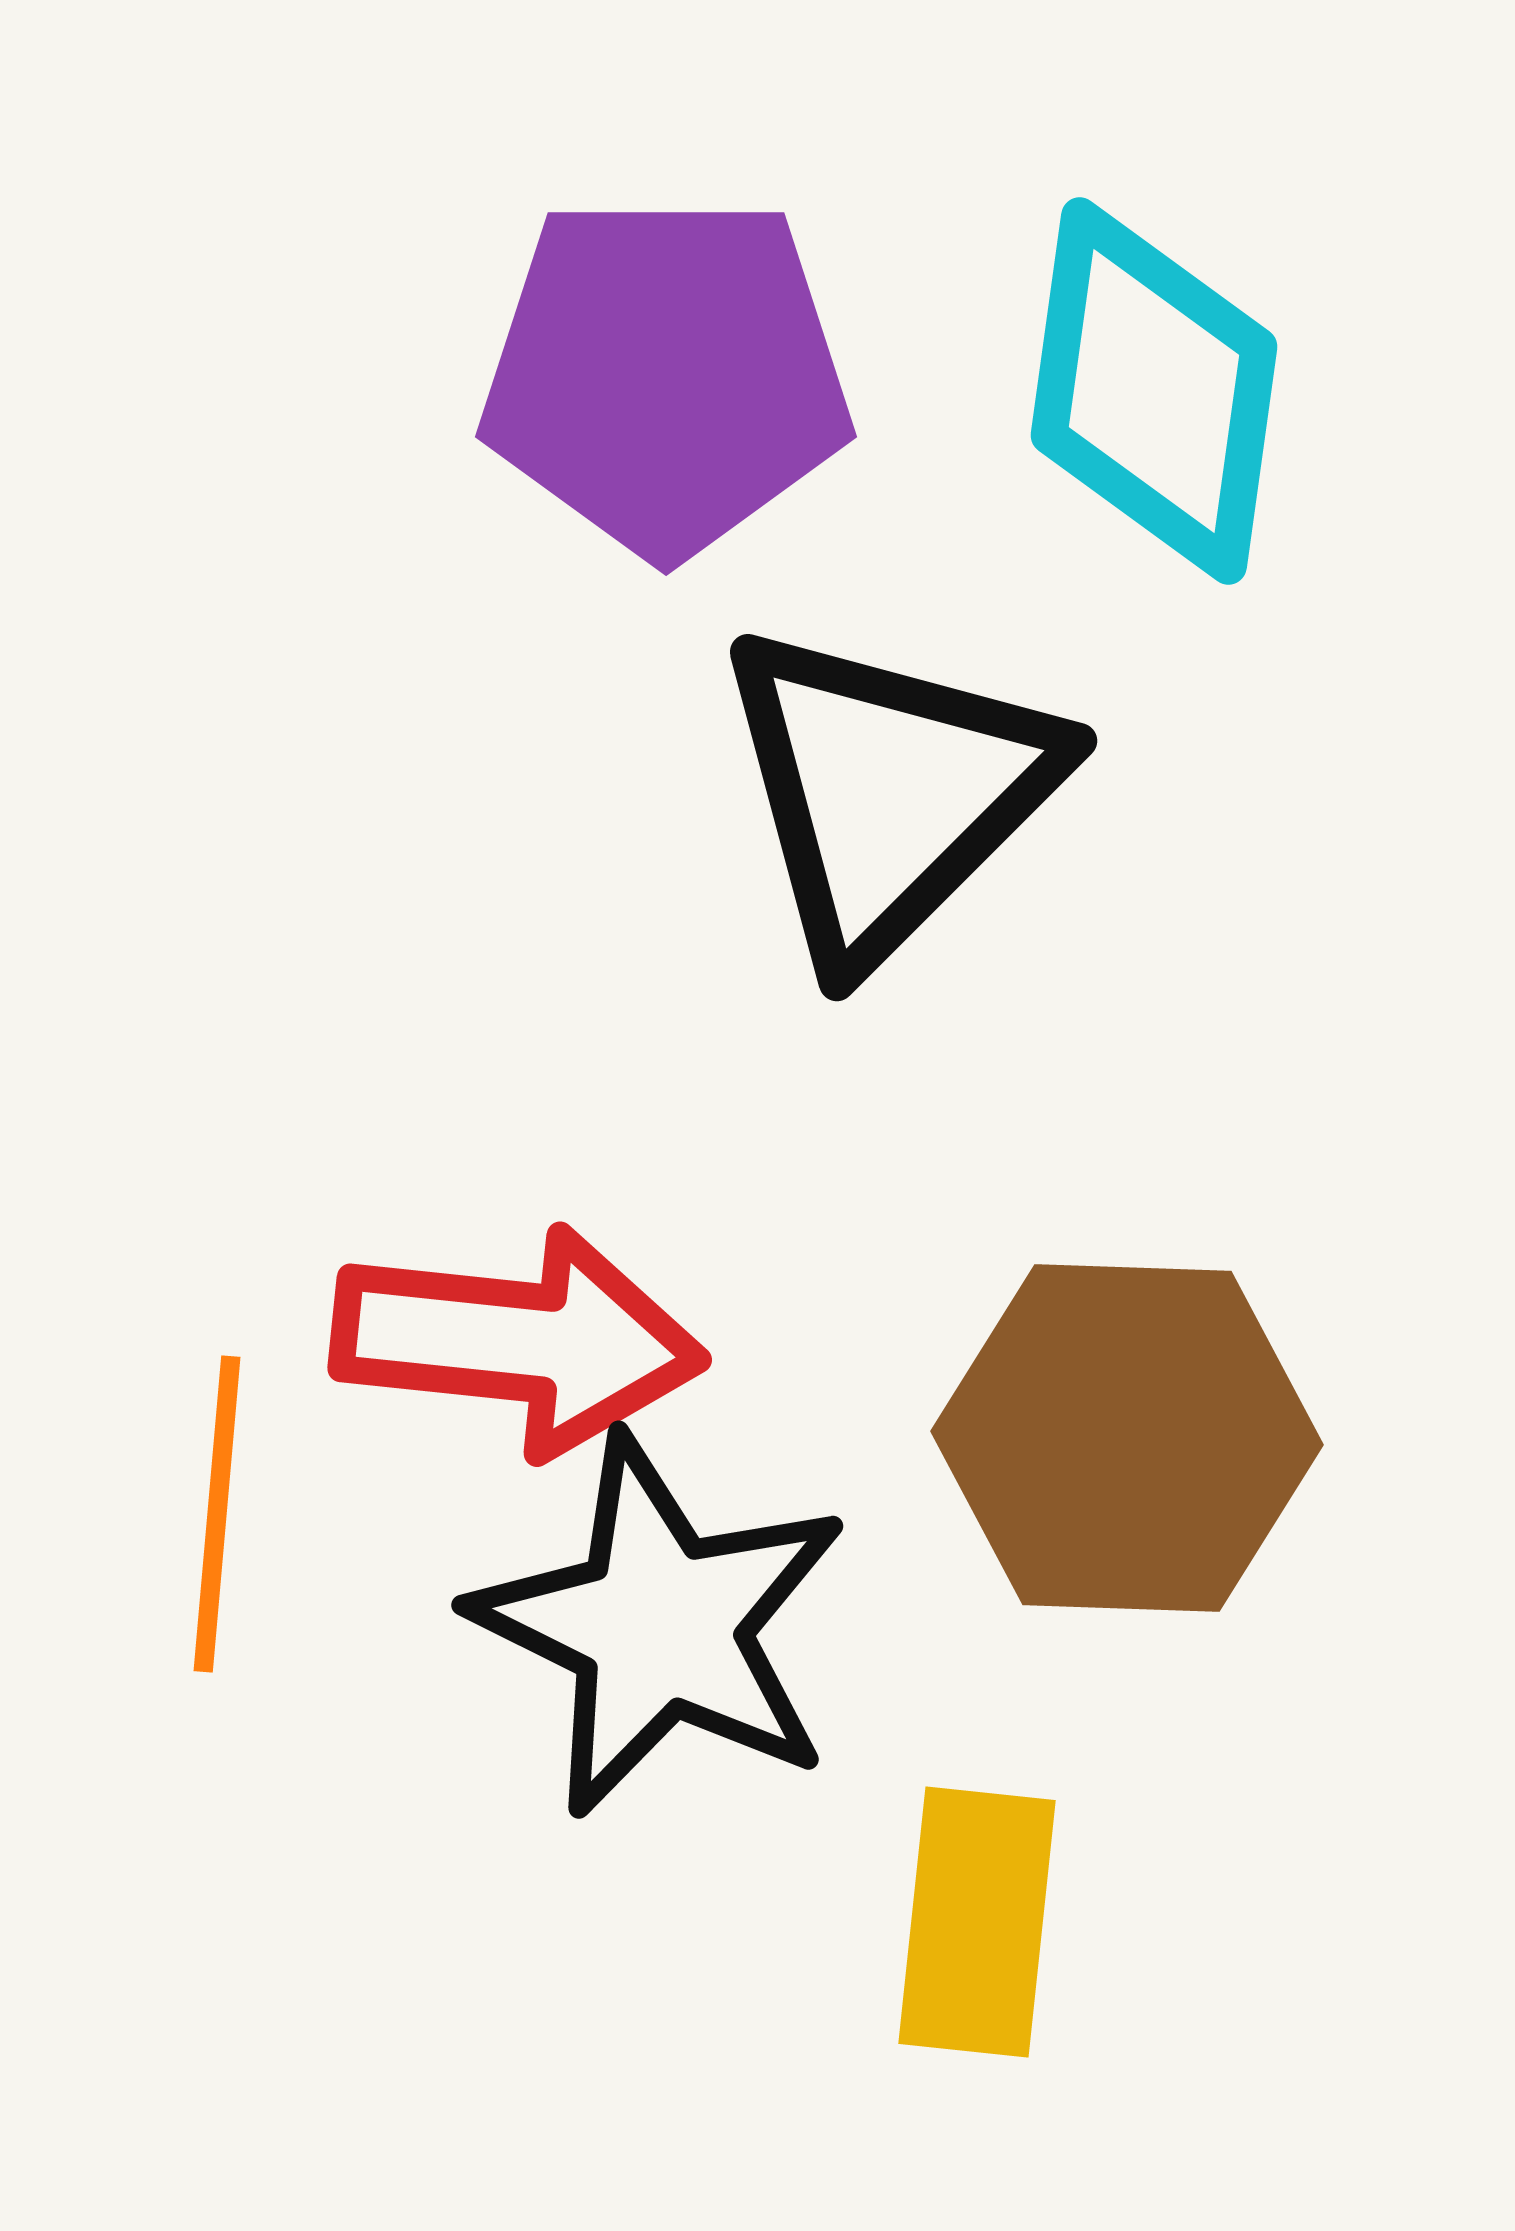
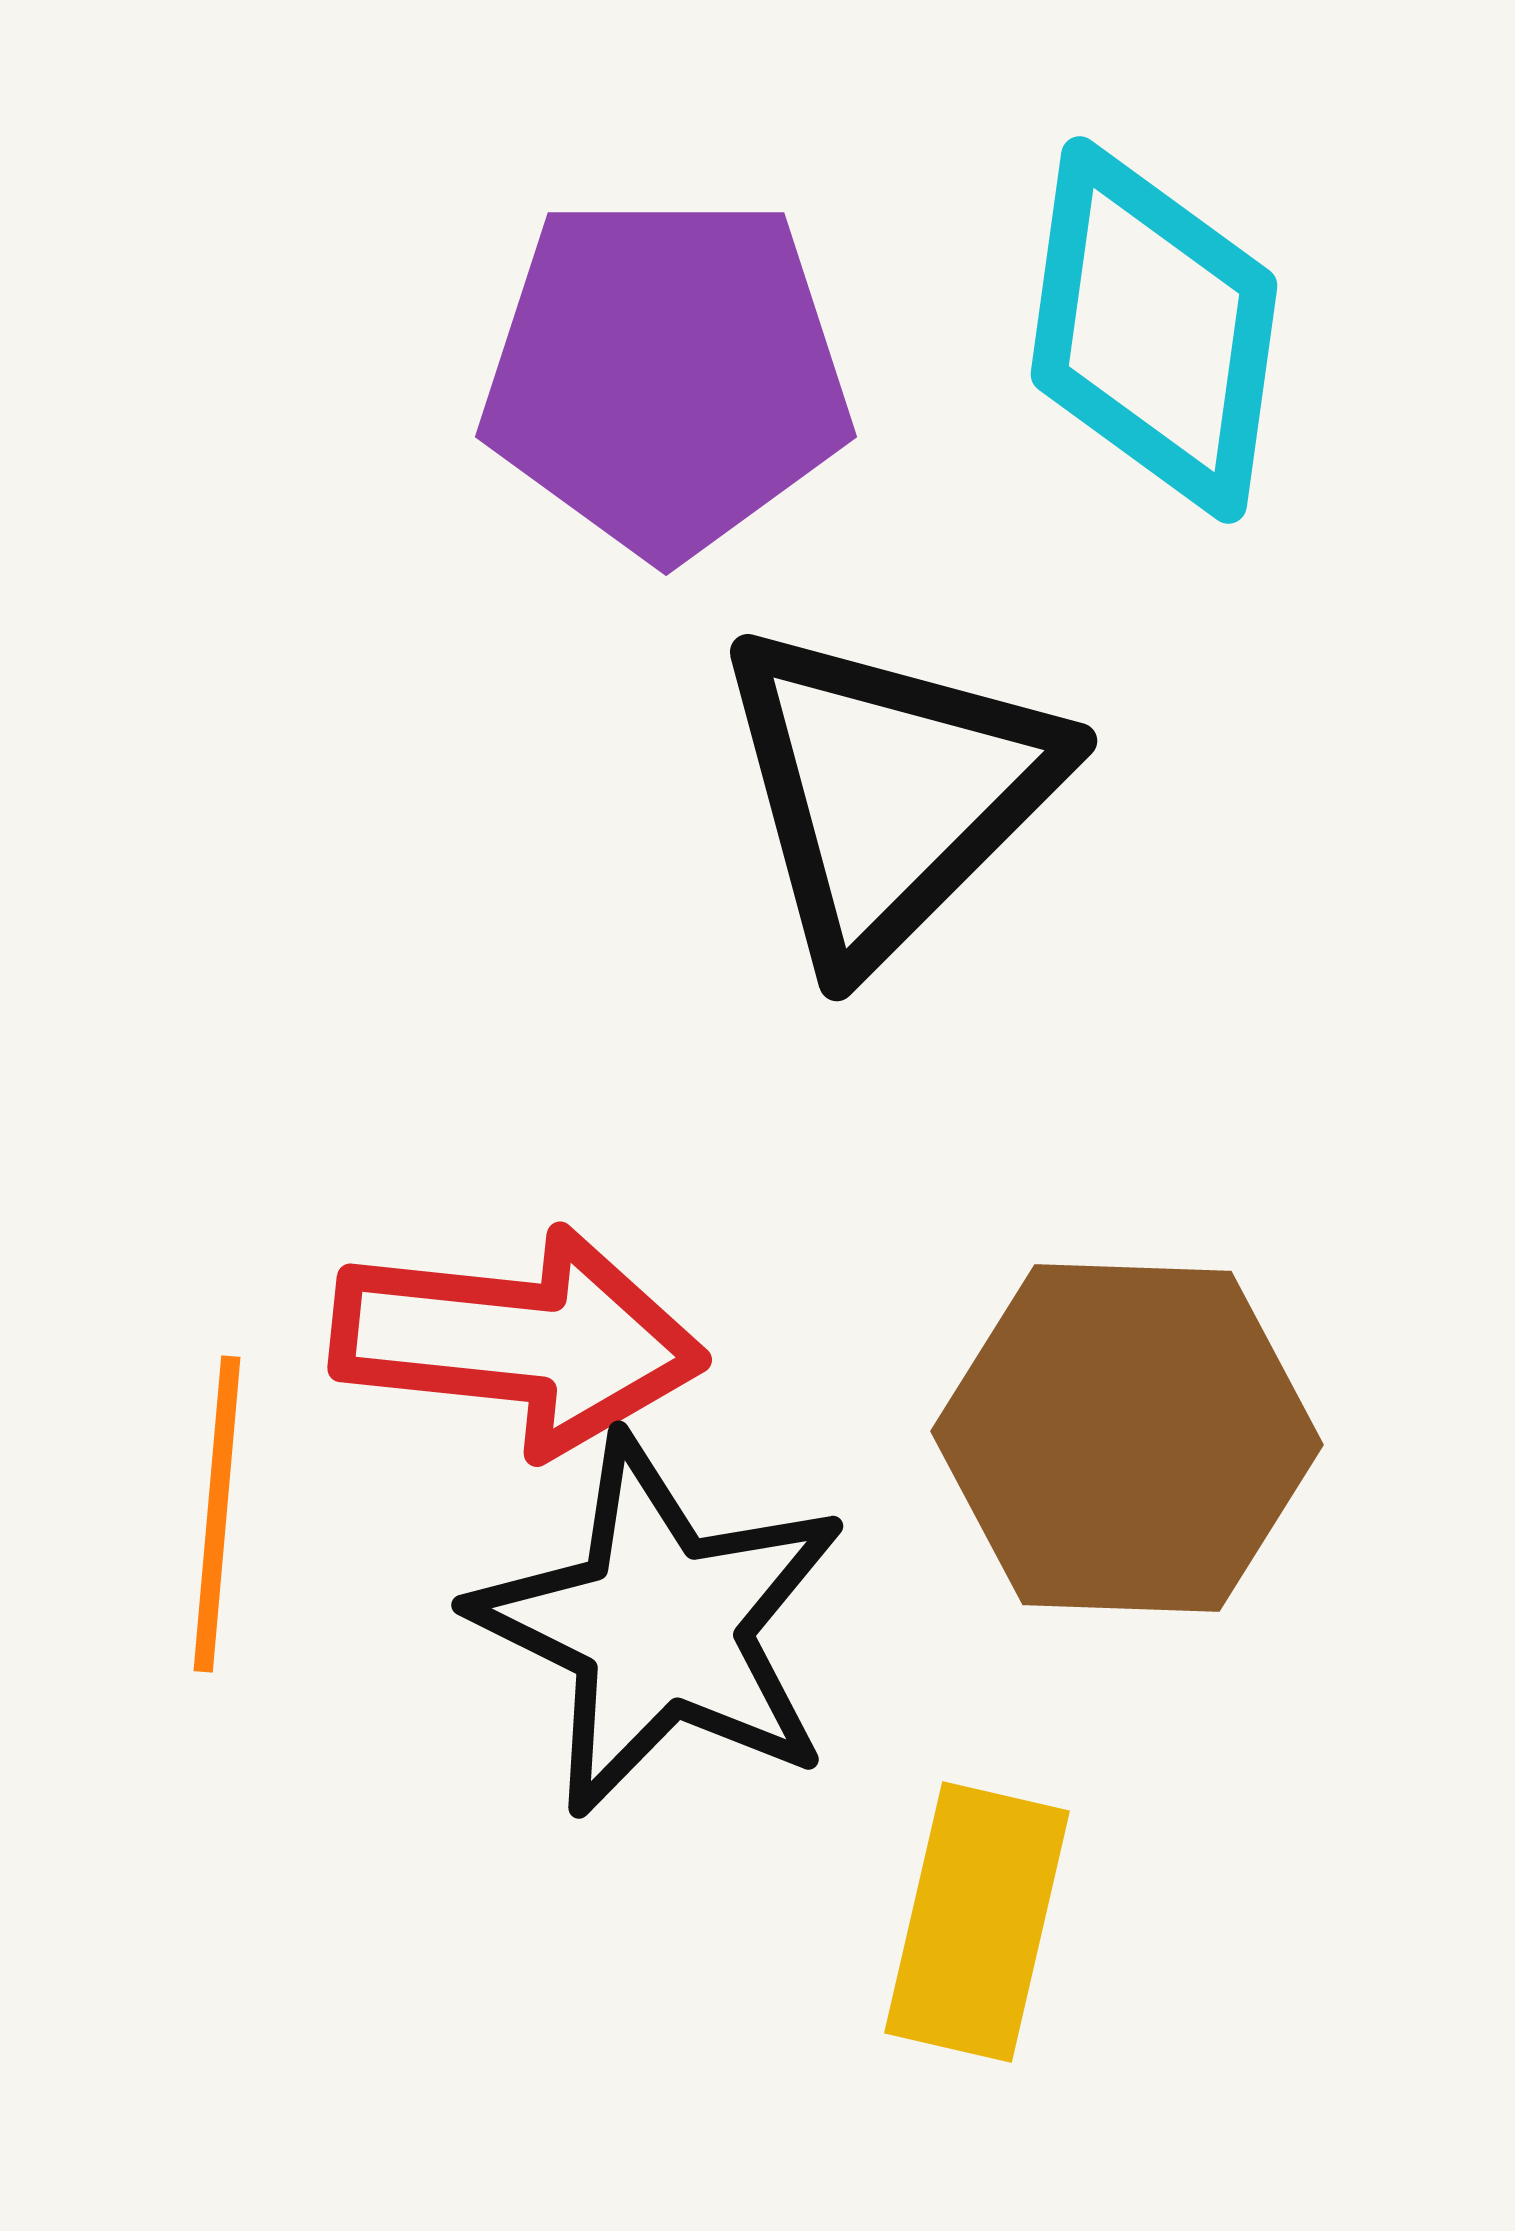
cyan diamond: moved 61 px up
yellow rectangle: rotated 7 degrees clockwise
